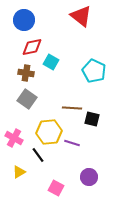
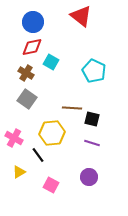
blue circle: moved 9 px right, 2 px down
brown cross: rotated 21 degrees clockwise
yellow hexagon: moved 3 px right, 1 px down
purple line: moved 20 px right
pink square: moved 5 px left, 3 px up
